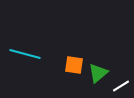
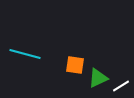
orange square: moved 1 px right
green triangle: moved 5 px down; rotated 15 degrees clockwise
